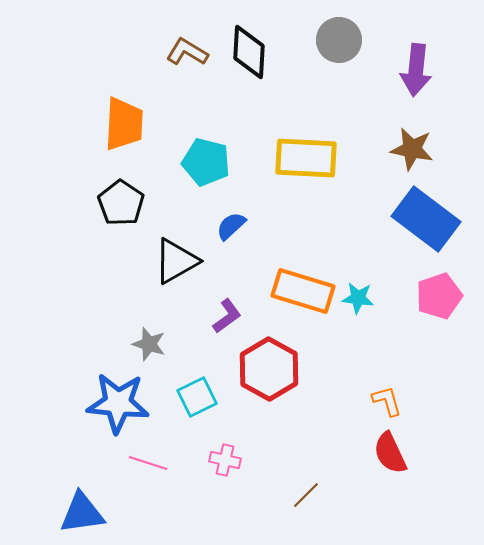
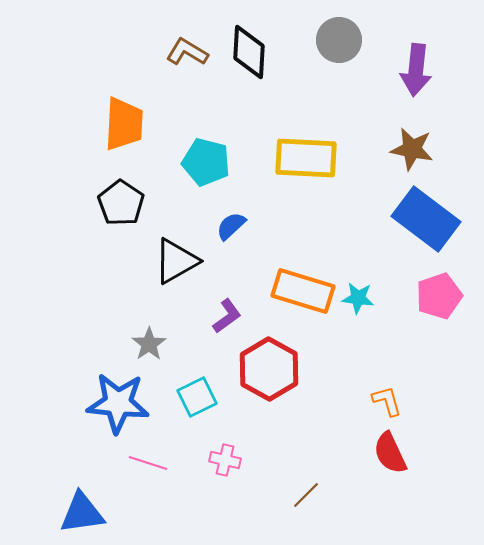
gray star: rotated 20 degrees clockwise
